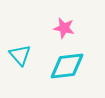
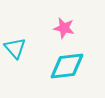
cyan triangle: moved 5 px left, 7 px up
